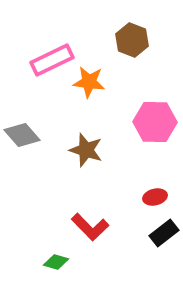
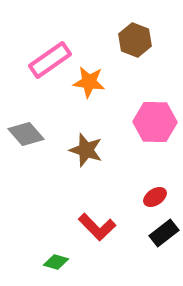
brown hexagon: moved 3 px right
pink rectangle: moved 2 px left; rotated 9 degrees counterclockwise
gray diamond: moved 4 px right, 1 px up
red ellipse: rotated 20 degrees counterclockwise
red L-shape: moved 7 px right
